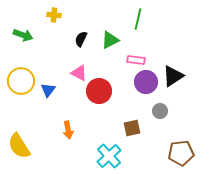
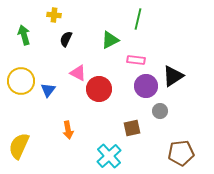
green arrow: moved 1 px right; rotated 126 degrees counterclockwise
black semicircle: moved 15 px left
pink triangle: moved 1 px left
purple circle: moved 4 px down
red circle: moved 2 px up
yellow semicircle: rotated 56 degrees clockwise
